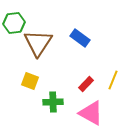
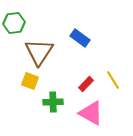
brown triangle: moved 1 px right, 9 px down
yellow line: rotated 54 degrees counterclockwise
